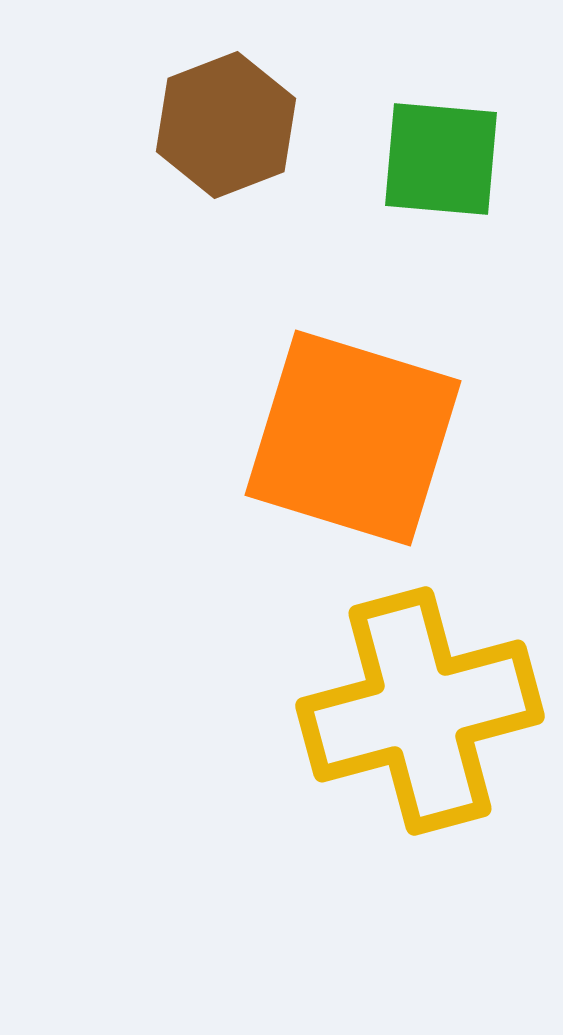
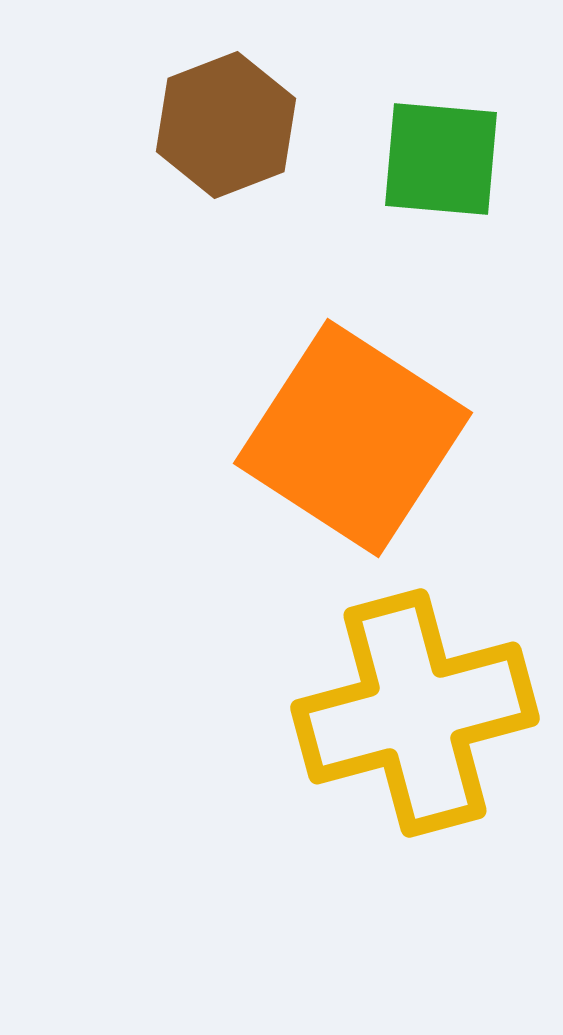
orange square: rotated 16 degrees clockwise
yellow cross: moved 5 px left, 2 px down
